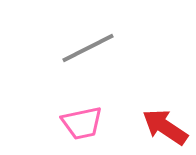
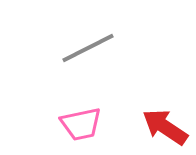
pink trapezoid: moved 1 px left, 1 px down
